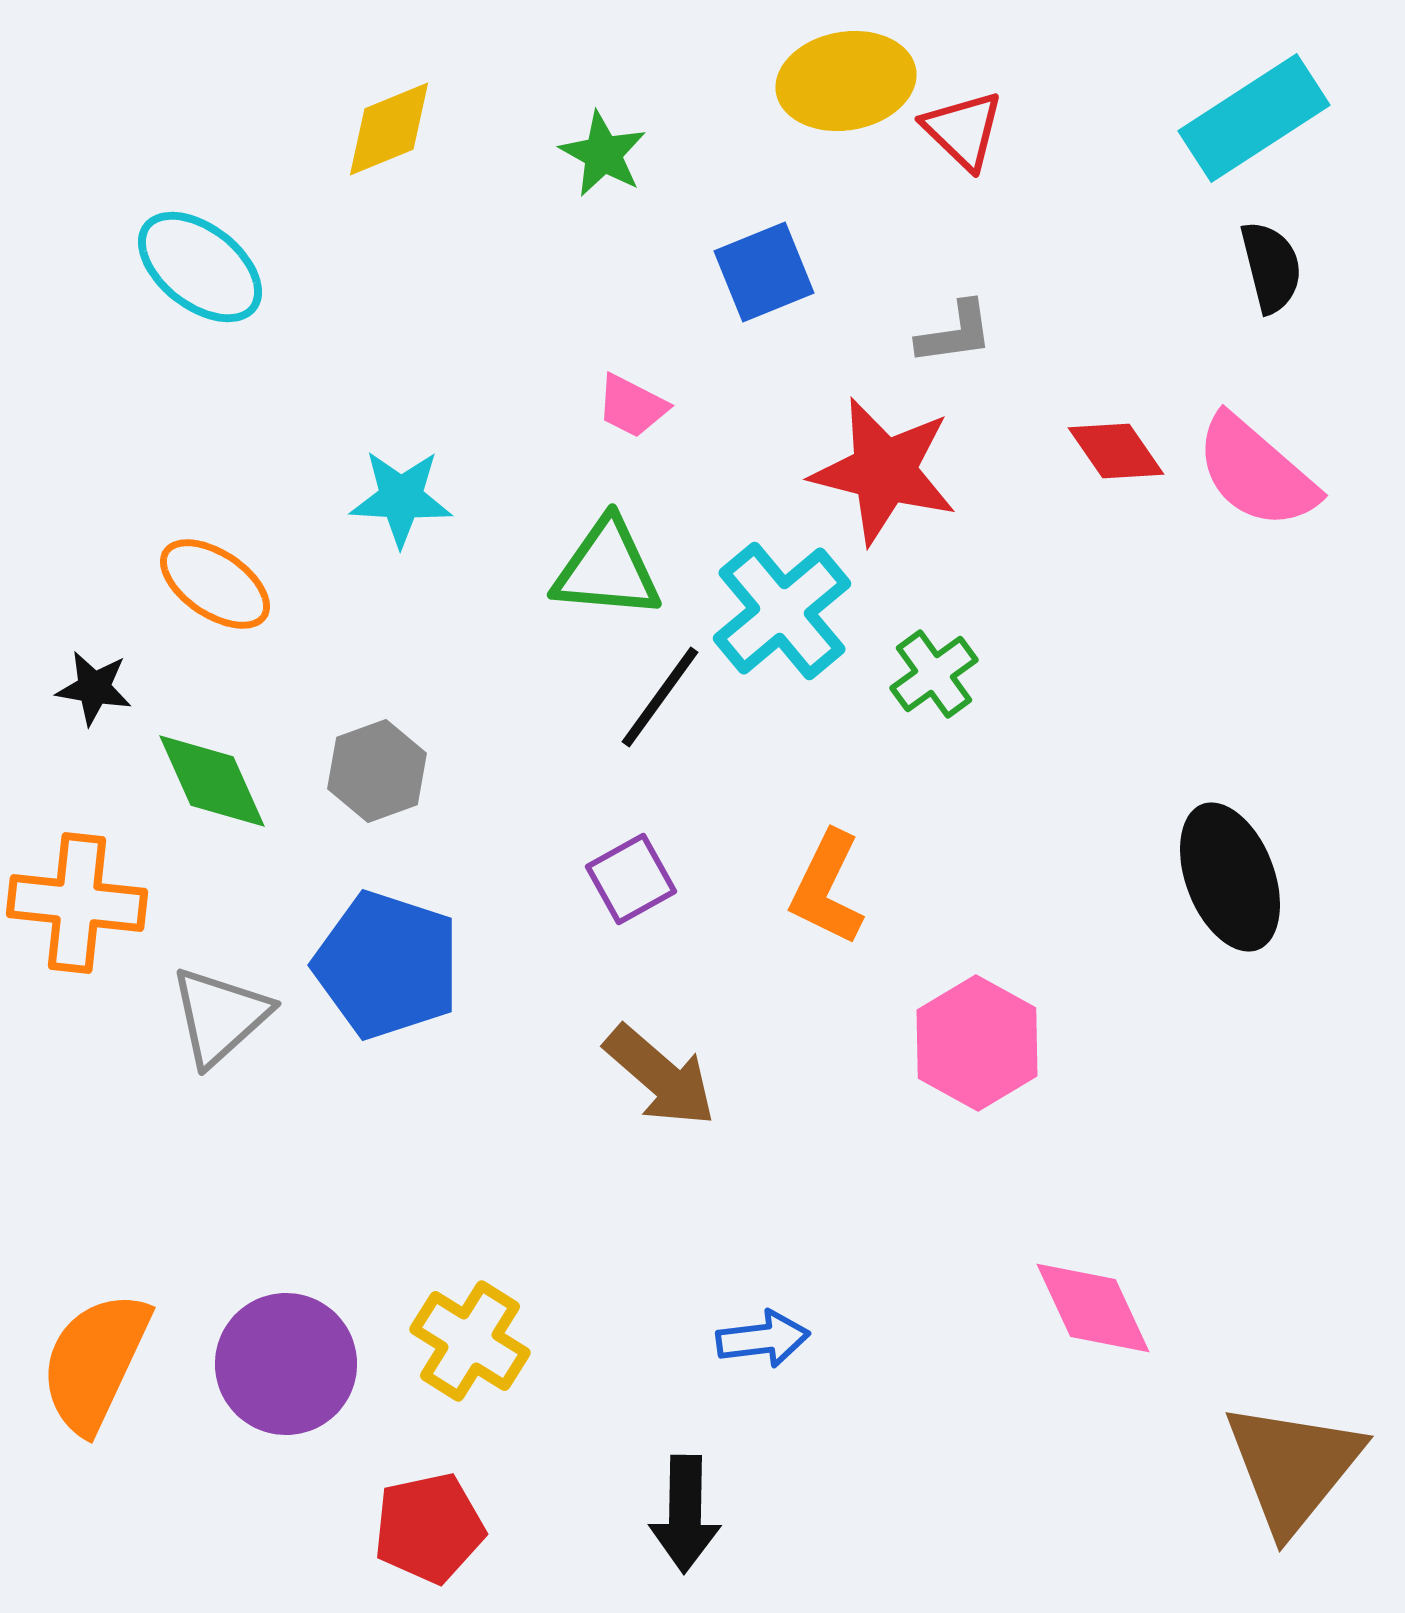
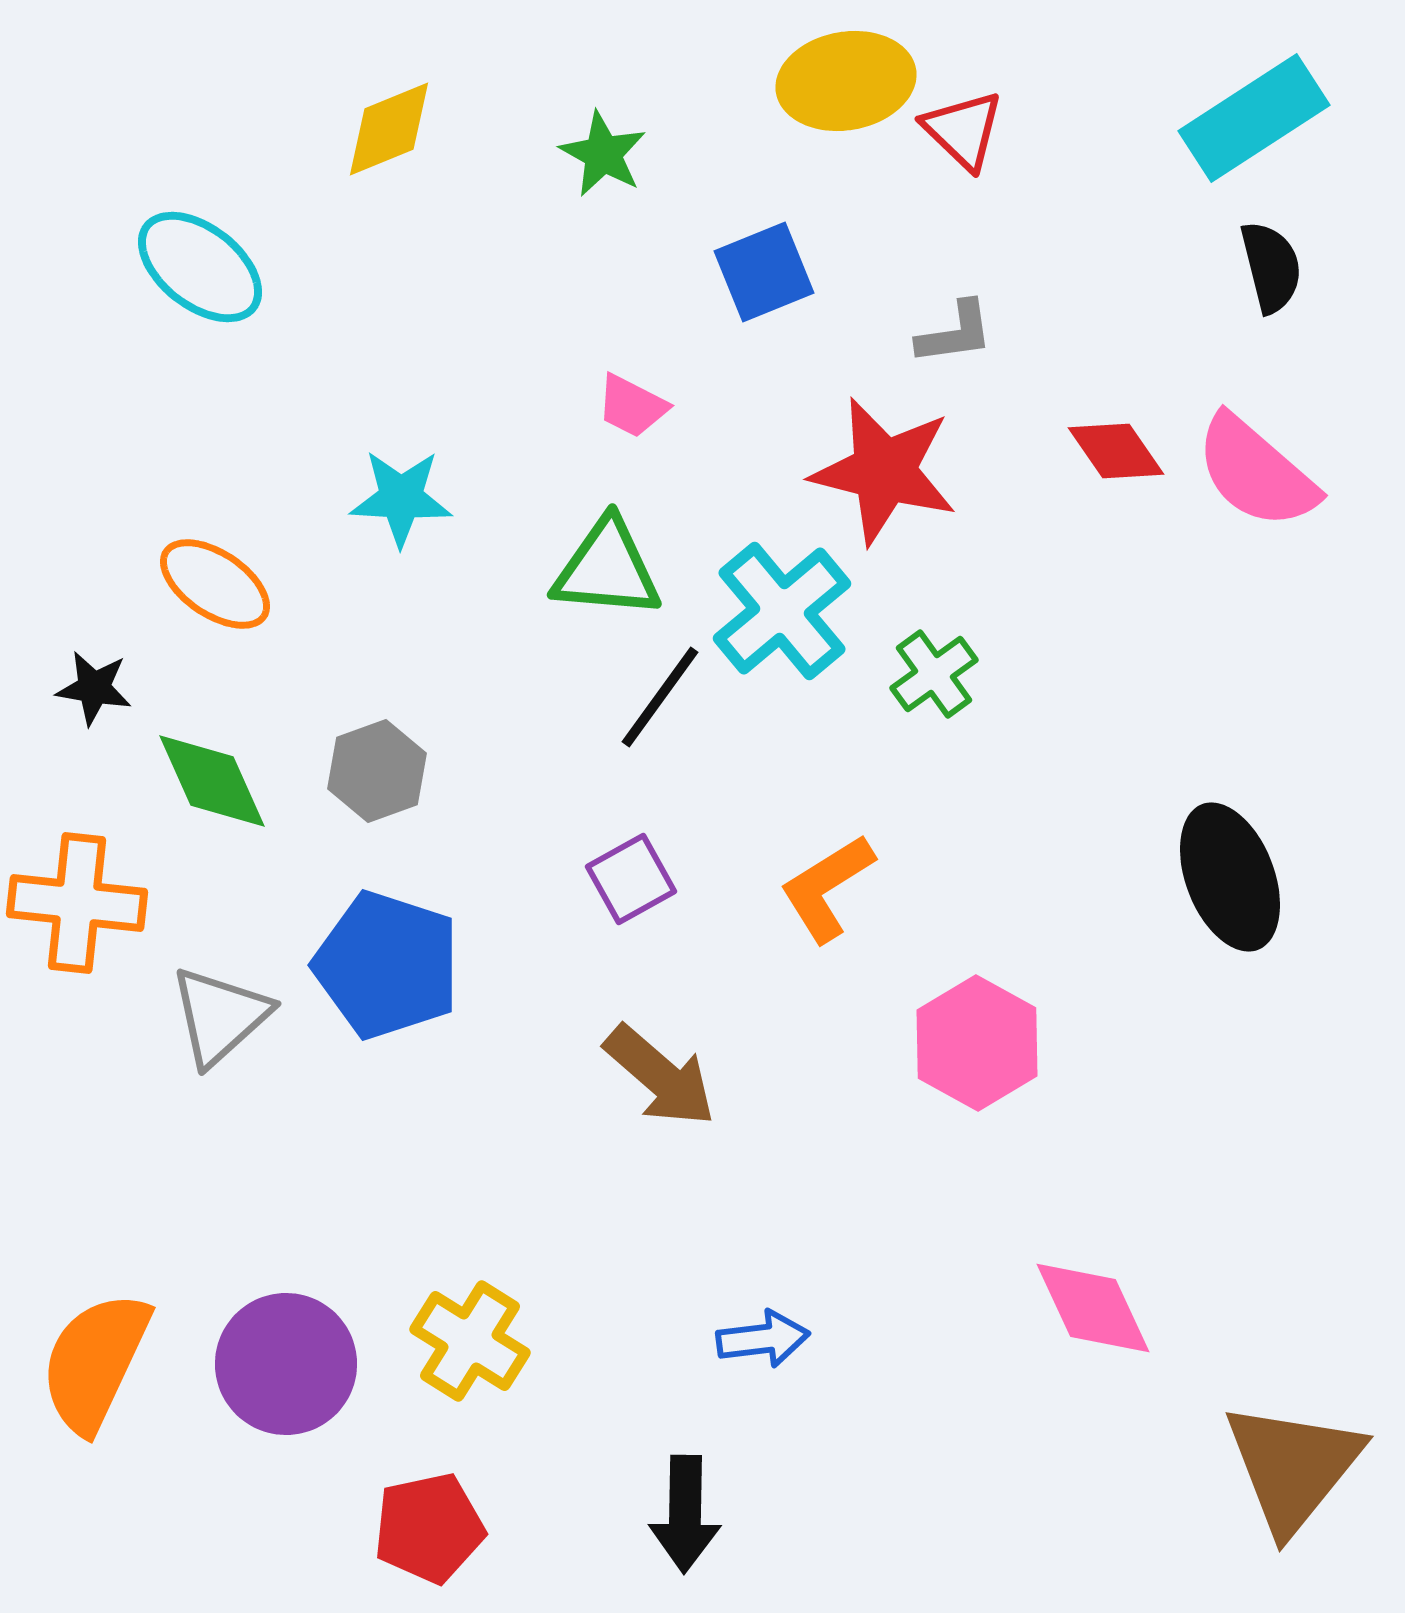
orange L-shape: rotated 32 degrees clockwise
